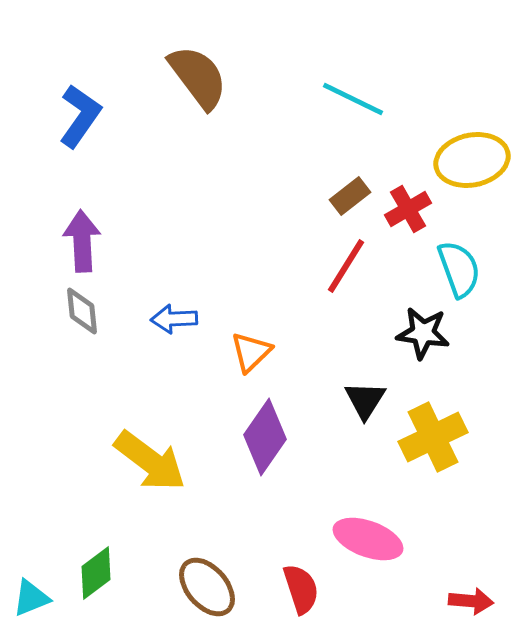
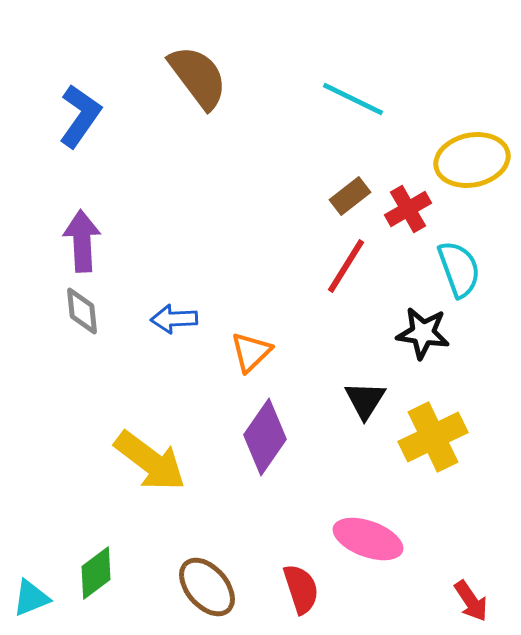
red arrow: rotated 51 degrees clockwise
